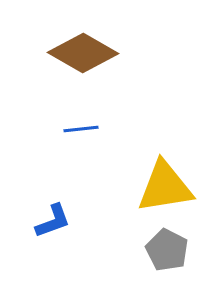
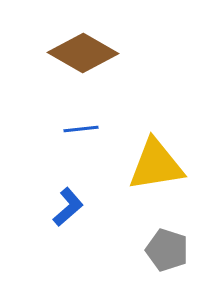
yellow triangle: moved 9 px left, 22 px up
blue L-shape: moved 15 px right, 14 px up; rotated 21 degrees counterclockwise
gray pentagon: rotated 9 degrees counterclockwise
